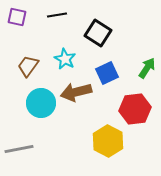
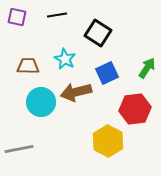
brown trapezoid: rotated 55 degrees clockwise
cyan circle: moved 1 px up
